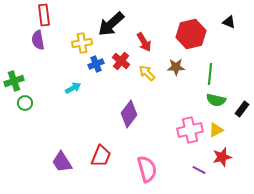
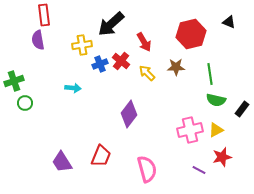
yellow cross: moved 2 px down
blue cross: moved 4 px right
green line: rotated 15 degrees counterclockwise
cyan arrow: rotated 35 degrees clockwise
